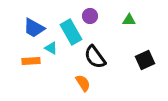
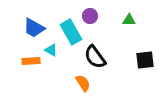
cyan triangle: moved 2 px down
black square: rotated 18 degrees clockwise
